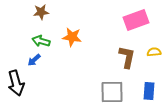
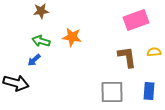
brown star: moved 1 px up
brown L-shape: rotated 20 degrees counterclockwise
black arrow: rotated 60 degrees counterclockwise
